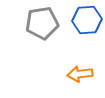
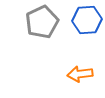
gray pentagon: moved 1 px up; rotated 16 degrees counterclockwise
